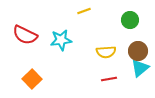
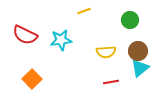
red line: moved 2 px right, 3 px down
